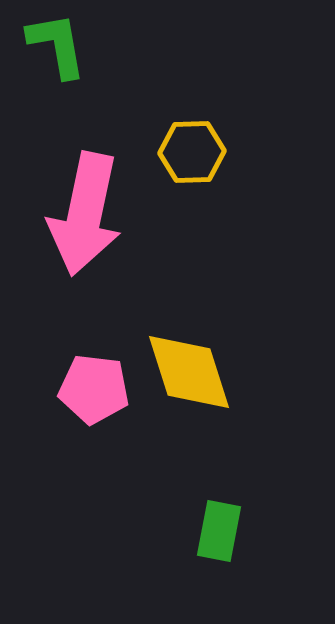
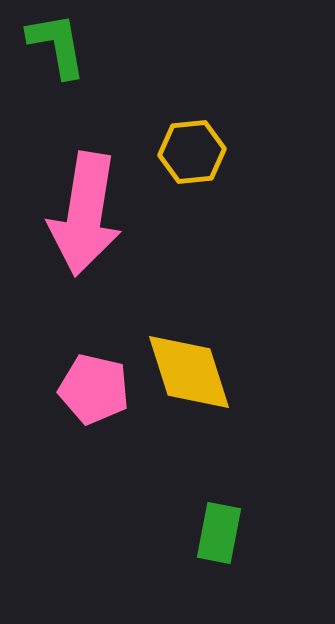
yellow hexagon: rotated 4 degrees counterclockwise
pink arrow: rotated 3 degrees counterclockwise
pink pentagon: rotated 6 degrees clockwise
green rectangle: moved 2 px down
